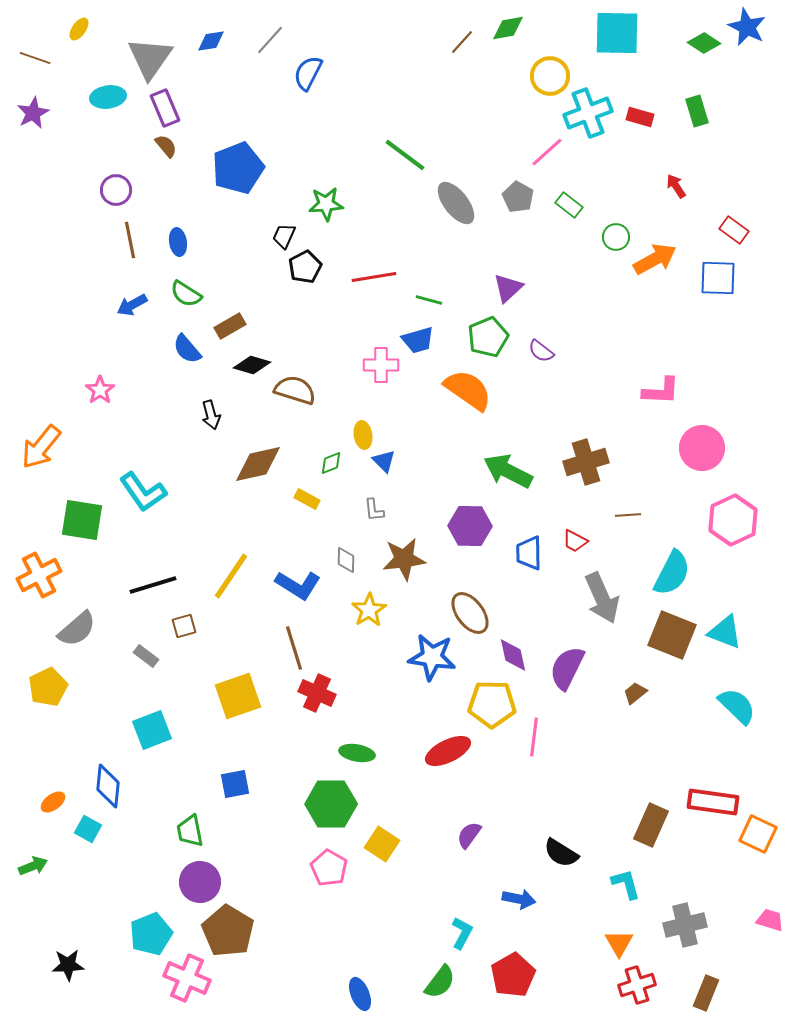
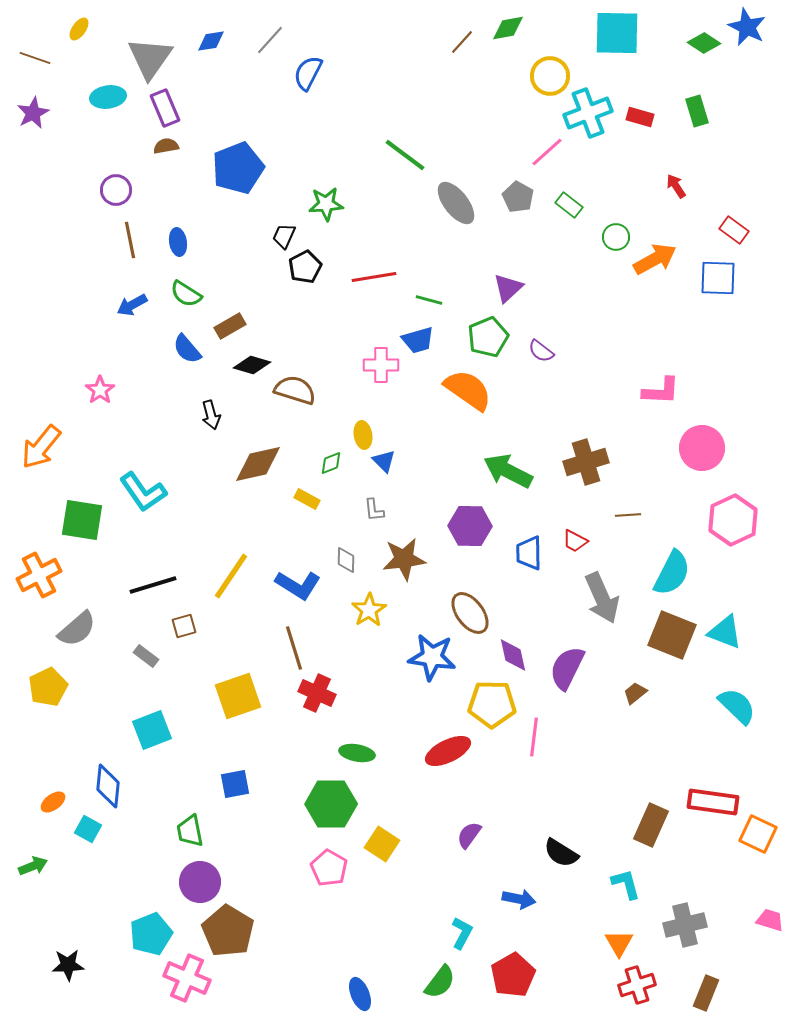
brown semicircle at (166, 146): rotated 60 degrees counterclockwise
